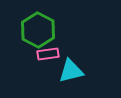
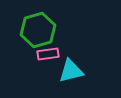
green hexagon: rotated 16 degrees clockwise
